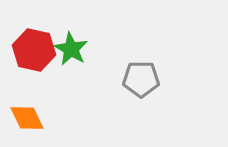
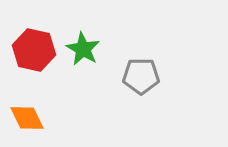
green star: moved 12 px right
gray pentagon: moved 3 px up
